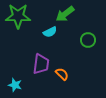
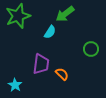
green star: rotated 20 degrees counterclockwise
cyan semicircle: rotated 32 degrees counterclockwise
green circle: moved 3 px right, 9 px down
cyan star: rotated 16 degrees clockwise
